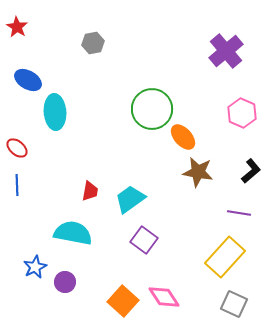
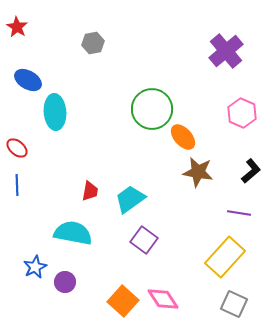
pink diamond: moved 1 px left, 2 px down
